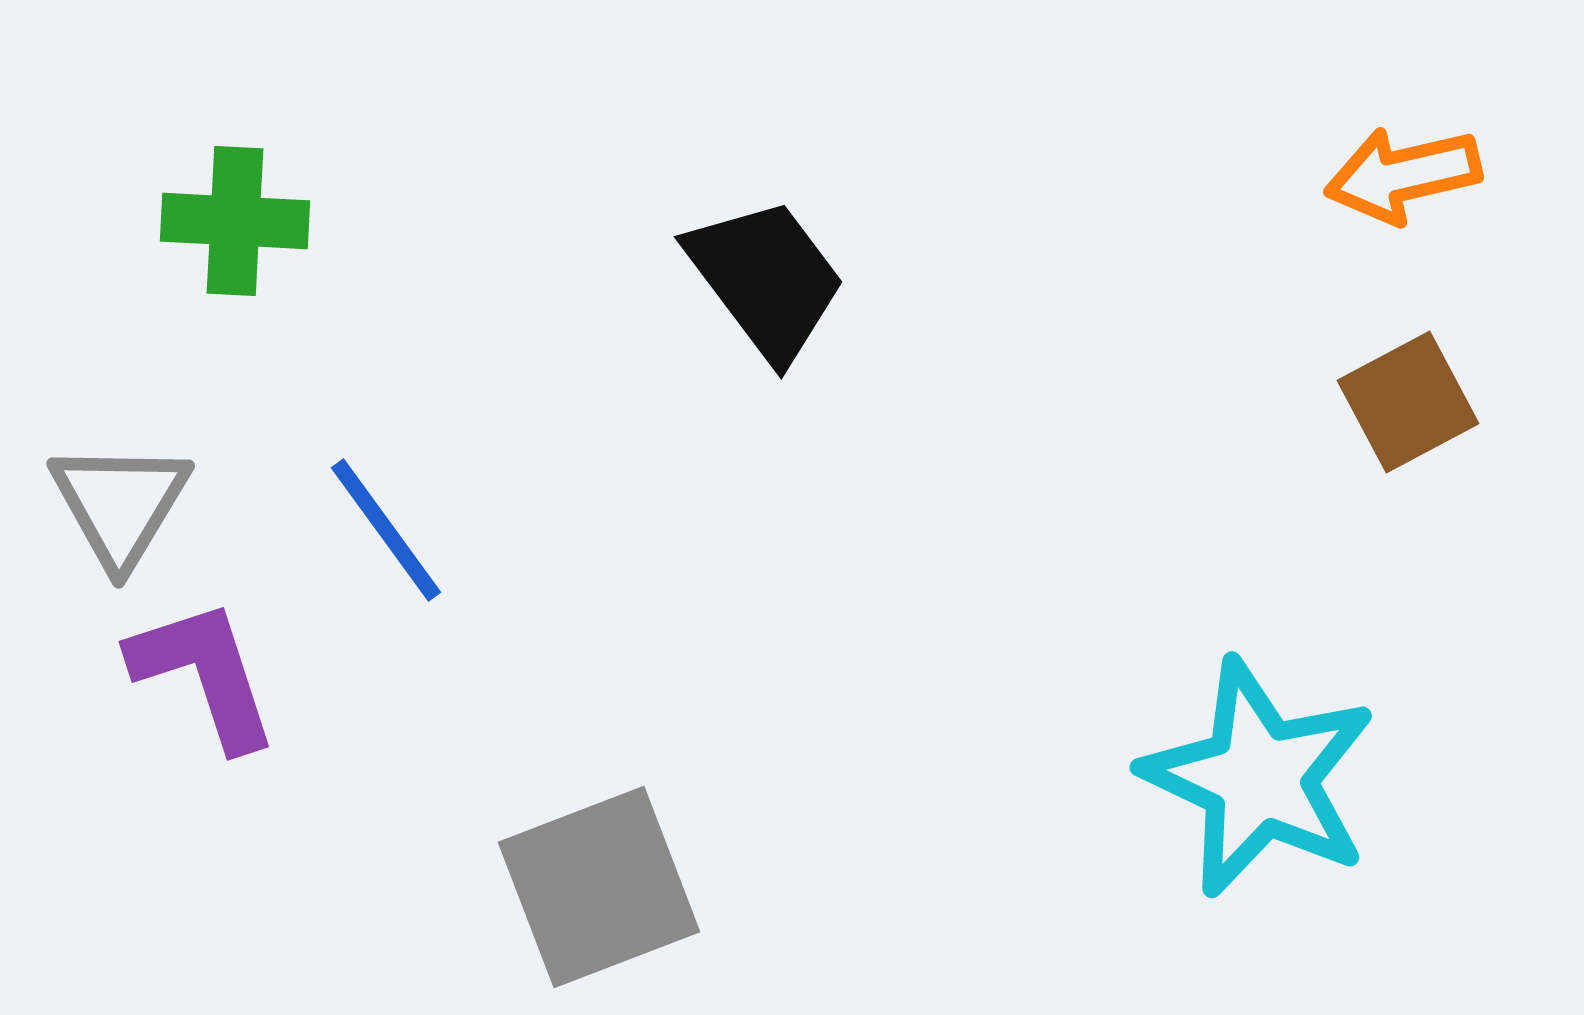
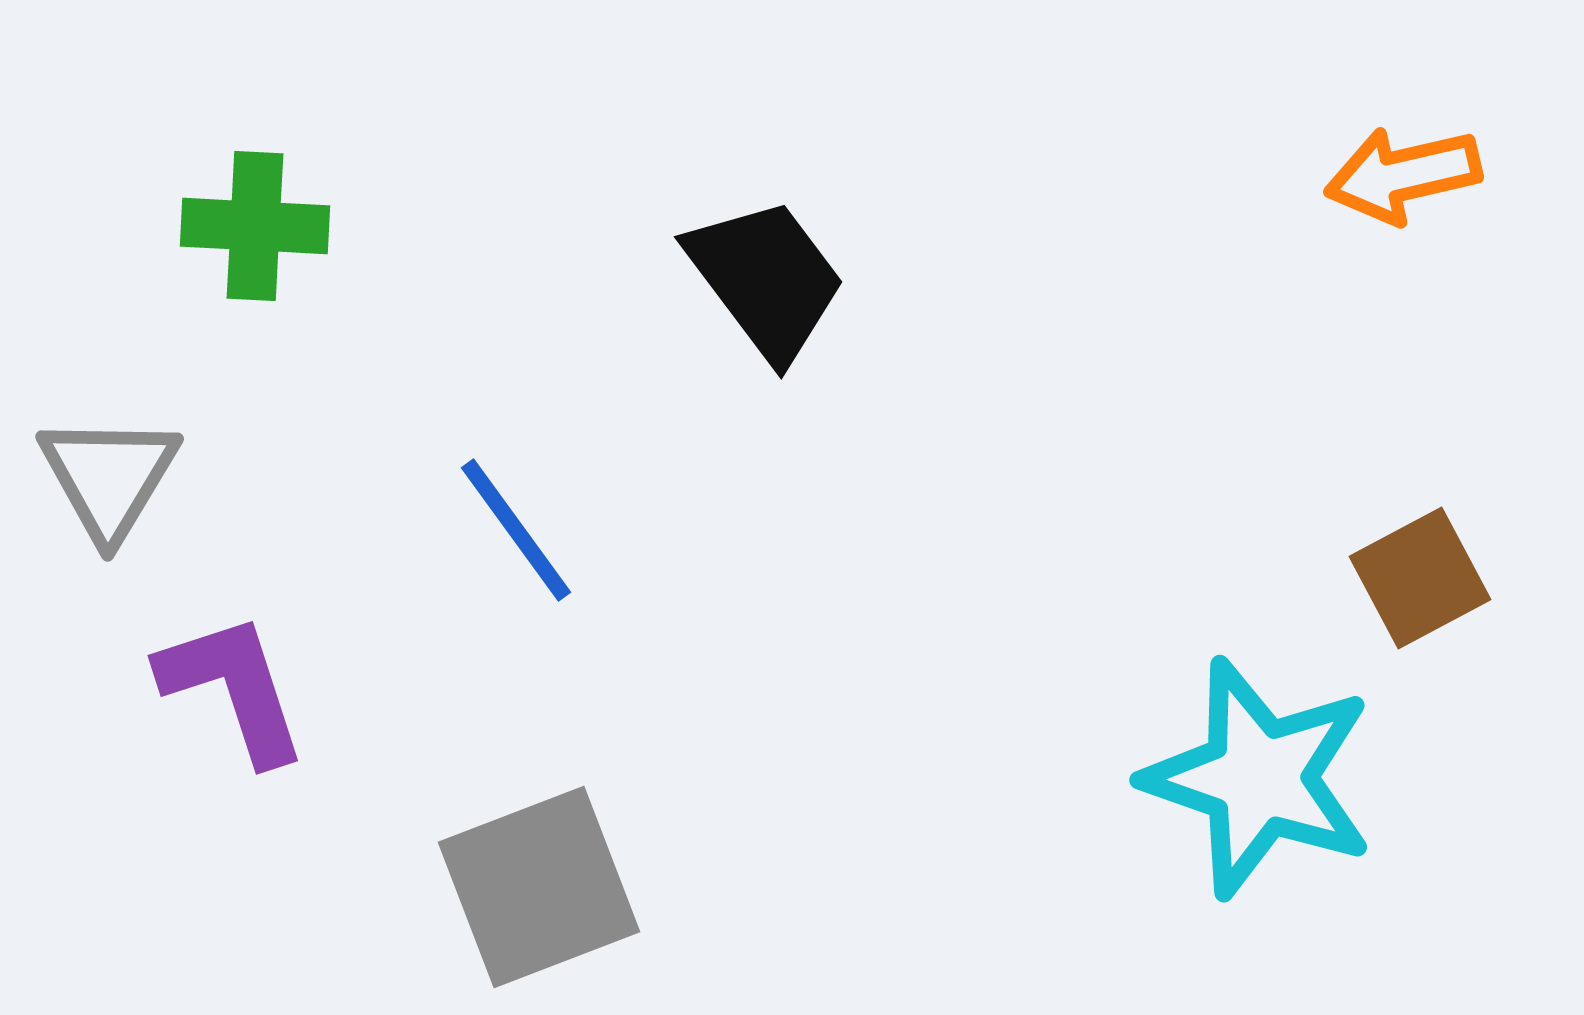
green cross: moved 20 px right, 5 px down
brown square: moved 12 px right, 176 px down
gray triangle: moved 11 px left, 27 px up
blue line: moved 130 px right
purple L-shape: moved 29 px right, 14 px down
cyan star: rotated 6 degrees counterclockwise
gray square: moved 60 px left
